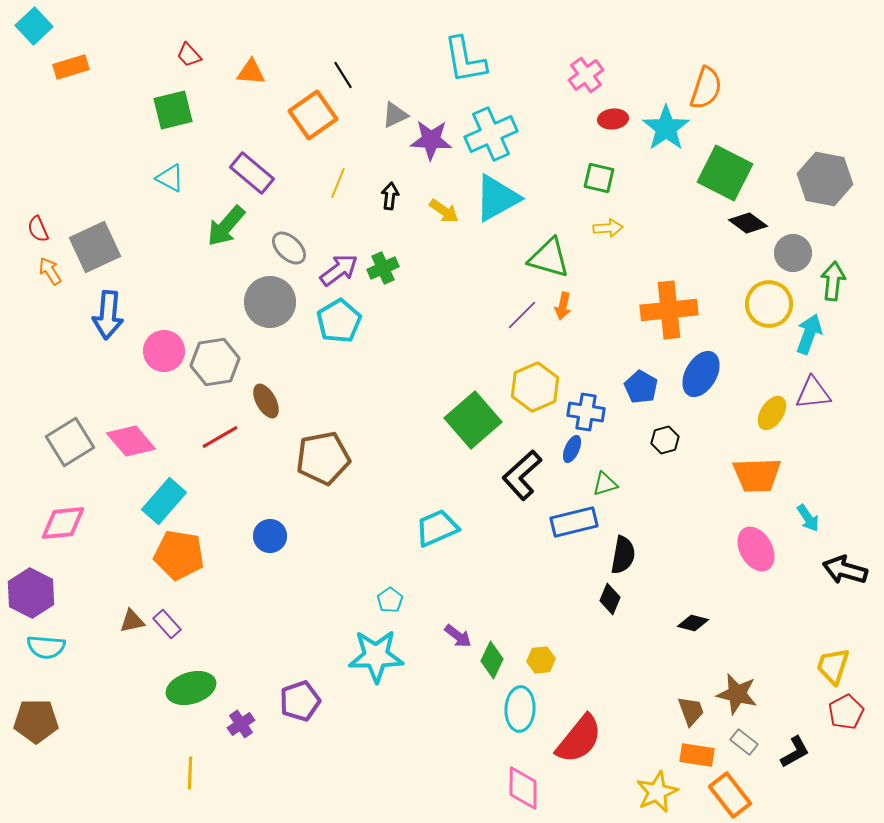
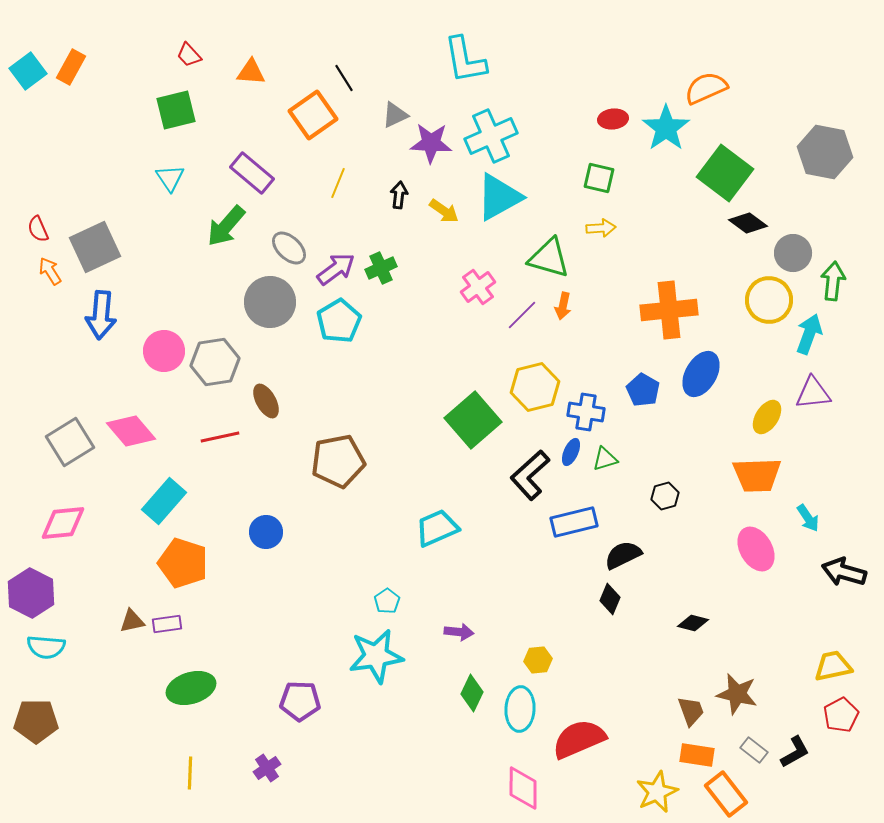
cyan square at (34, 26): moved 6 px left, 45 px down; rotated 6 degrees clockwise
orange rectangle at (71, 67): rotated 44 degrees counterclockwise
black line at (343, 75): moved 1 px right, 3 px down
pink cross at (586, 75): moved 108 px left, 212 px down
orange semicircle at (706, 88): rotated 132 degrees counterclockwise
green square at (173, 110): moved 3 px right
cyan cross at (491, 134): moved 2 px down
purple star at (431, 140): moved 3 px down
green square at (725, 173): rotated 10 degrees clockwise
cyan triangle at (170, 178): rotated 28 degrees clockwise
gray hexagon at (825, 179): moved 27 px up
black arrow at (390, 196): moved 9 px right, 1 px up
cyan triangle at (497, 198): moved 2 px right, 1 px up
yellow arrow at (608, 228): moved 7 px left
green cross at (383, 268): moved 2 px left
purple arrow at (339, 270): moved 3 px left, 1 px up
yellow circle at (769, 304): moved 4 px up
blue arrow at (108, 315): moved 7 px left
yellow hexagon at (535, 387): rotated 9 degrees clockwise
blue pentagon at (641, 387): moved 2 px right, 3 px down
yellow ellipse at (772, 413): moved 5 px left, 4 px down
red line at (220, 437): rotated 18 degrees clockwise
black hexagon at (665, 440): moved 56 px down
pink diamond at (131, 441): moved 10 px up
blue ellipse at (572, 449): moved 1 px left, 3 px down
brown pentagon at (323, 458): moved 15 px right, 3 px down
black L-shape at (522, 475): moved 8 px right
green triangle at (605, 484): moved 25 px up
blue circle at (270, 536): moved 4 px left, 4 px up
orange pentagon at (179, 555): moved 4 px right, 8 px down; rotated 9 degrees clockwise
black semicircle at (623, 555): rotated 126 degrees counterclockwise
black arrow at (845, 570): moved 1 px left, 2 px down
cyan pentagon at (390, 600): moved 3 px left, 1 px down
purple rectangle at (167, 624): rotated 56 degrees counterclockwise
purple arrow at (458, 636): moved 1 px right, 4 px up; rotated 32 degrees counterclockwise
cyan star at (376, 656): rotated 8 degrees counterclockwise
green diamond at (492, 660): moved 20 px left, 33 px down
yellow hexagon at (541, 660): moved 3 px left
yellow trapezoid at (833, 666): rotated 60 degrees clockwise
purple pentagon at (300, 701): rotated 21 degrees clockwise
red pentagon at (846, 712): moved 5 px left, 3 px down
purple cross at (241, 724): moved 26 px right, 44 px down
red semicircle at (579, 739): rotated 152 degrees counterclockwise
gray rectangle at (744, 742): moved 10 px right, 8 px down
orange rectangle at (730, 795): moved 4 px left, 1 px up
